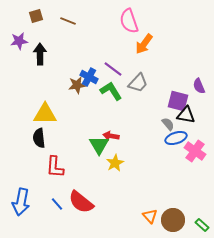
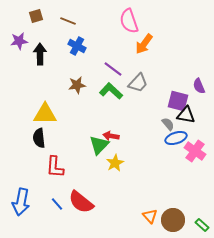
blue cross: moved 12 px left, 31 px up
green L-shape: rotated 15 degrees counterclockwise
green triangle: rotated 15 degrees clockwise
